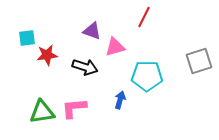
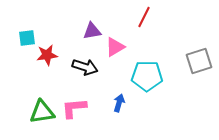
purple triangle: rotated 30 degrees counterclockwise
pink triangle: rotated 15 degrees counterclockwise
blue arrow: moved 1 px left, 3 px down
